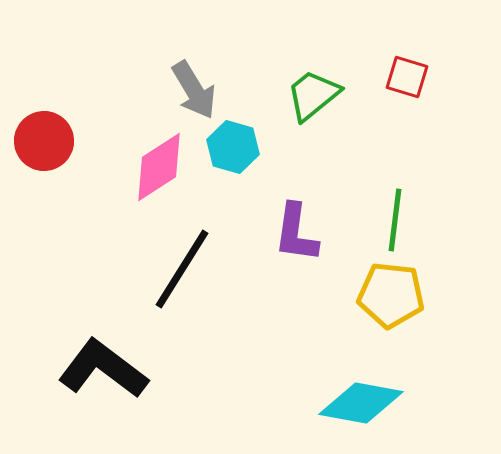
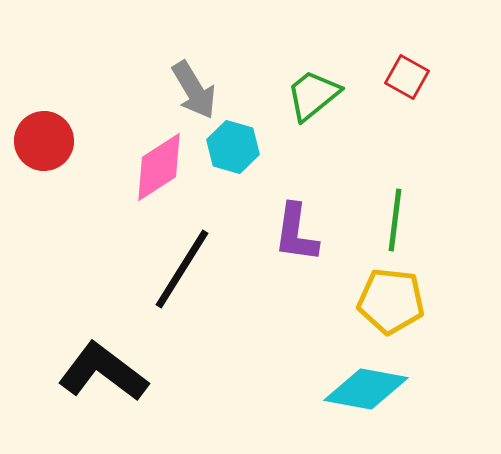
red square: rotated 12 degrees clockwise
yellow pentagon: moved 6 px down
black L-shape: moved 3 px down
cyan diamond: moved 5 px right, 14 px up
